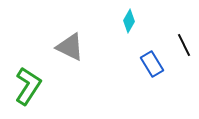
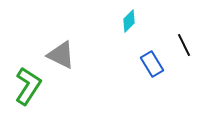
cyan diamond: rotated 15 degrees clockwise
gray triangle: moved 9 px left, 8 px down
